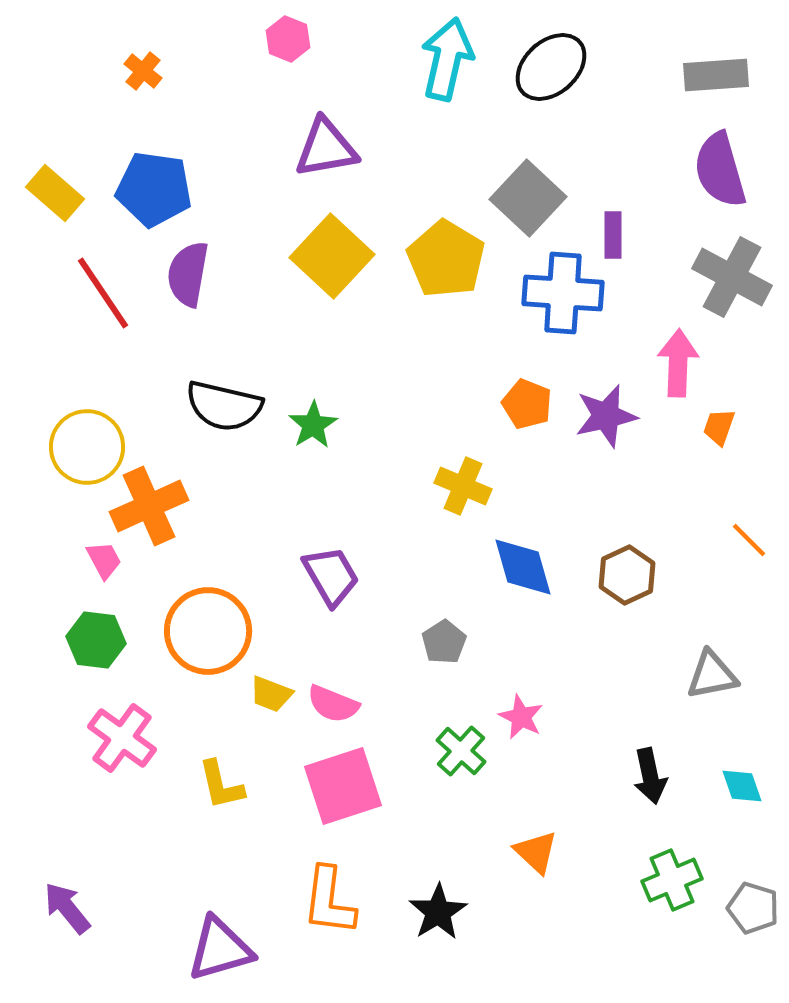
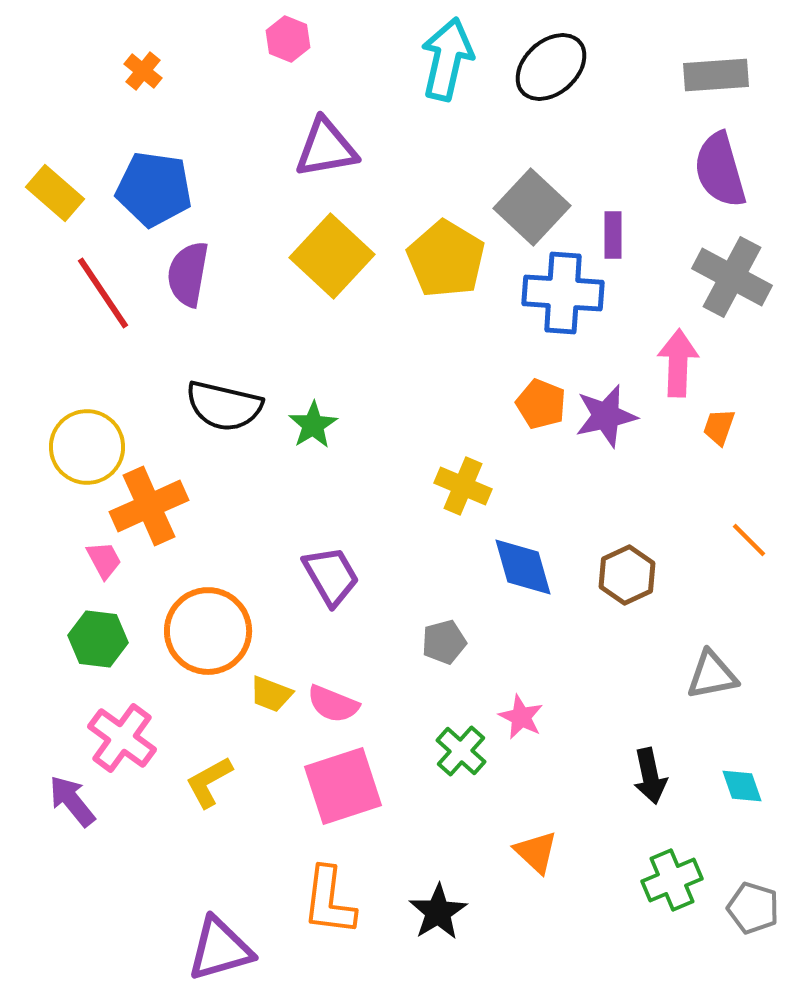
gray square at (528, 198): moved 4 px right, 9 px down
orange pentagon at (527, 404): moved 14 px right
green hexagon at (96, 640): moved 2 px right, 1 px up
gray pentagon at (444, 642): rotated 18 degrees clockwise
yellow L-shape at (221, 785): moved 12 px left, 3 px up; rotated 74 degrees clockwise
purple arrow at (67, 908): moved 5 px right, 107 px up
